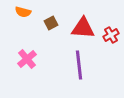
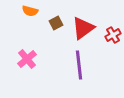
orange semicircle: moved 7 px right, 1 px up
brown square: moved 5 px right
red triangle: rotated 40 degrees counterclockwise
red cross: moved 2 px right
